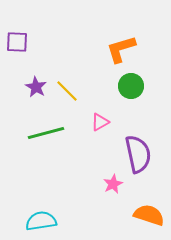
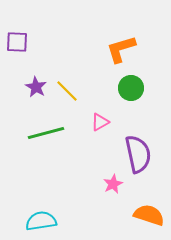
green circle: moved 2 px down
